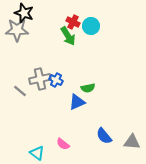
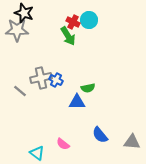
cyan circle: moved 2 px left, 6 px up
gray cross: moved 1 px right, 1 px up
blue triangle: rotated 24 degrees clockwise
blue semicircle: moved 4 px left, 1 px up
